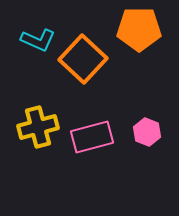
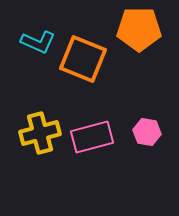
cyan L-shape: moved 2 px down
orange square: rotated 21 degrees counterclockwise
yellow cross: moved 2 px right, 6 px down
pink hexagon: rotated 12 degrees counterclockwise
